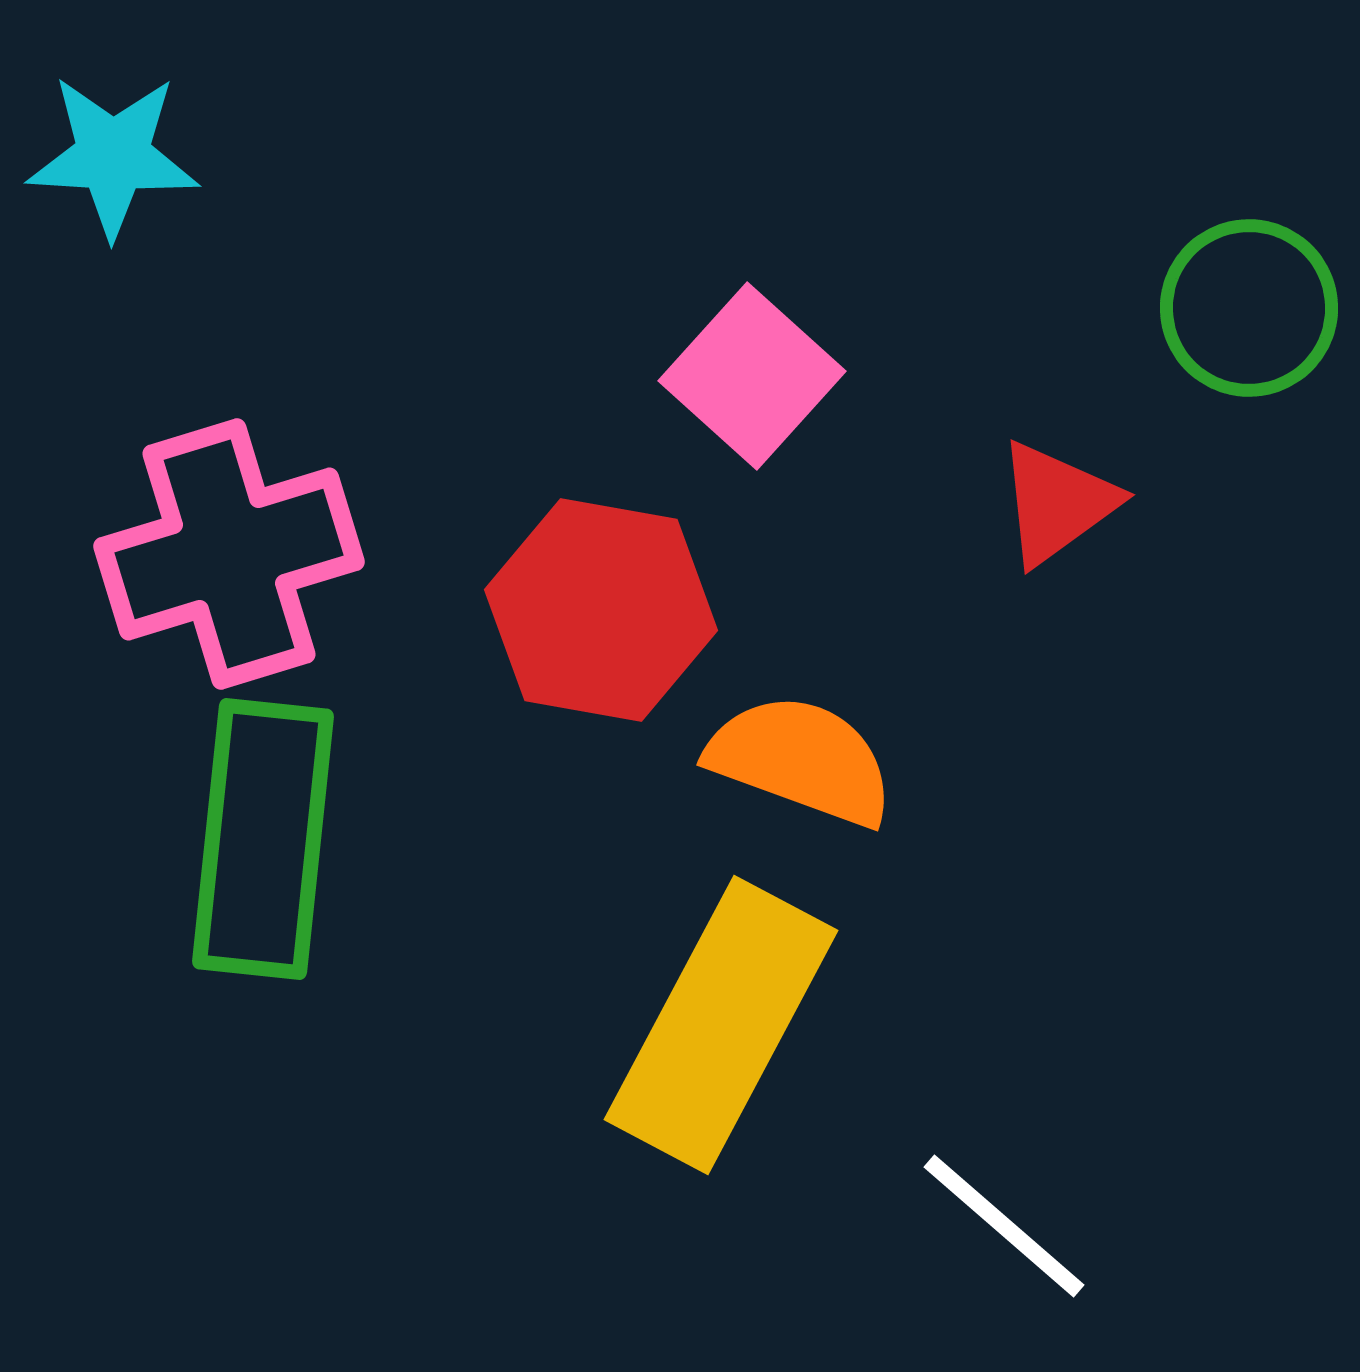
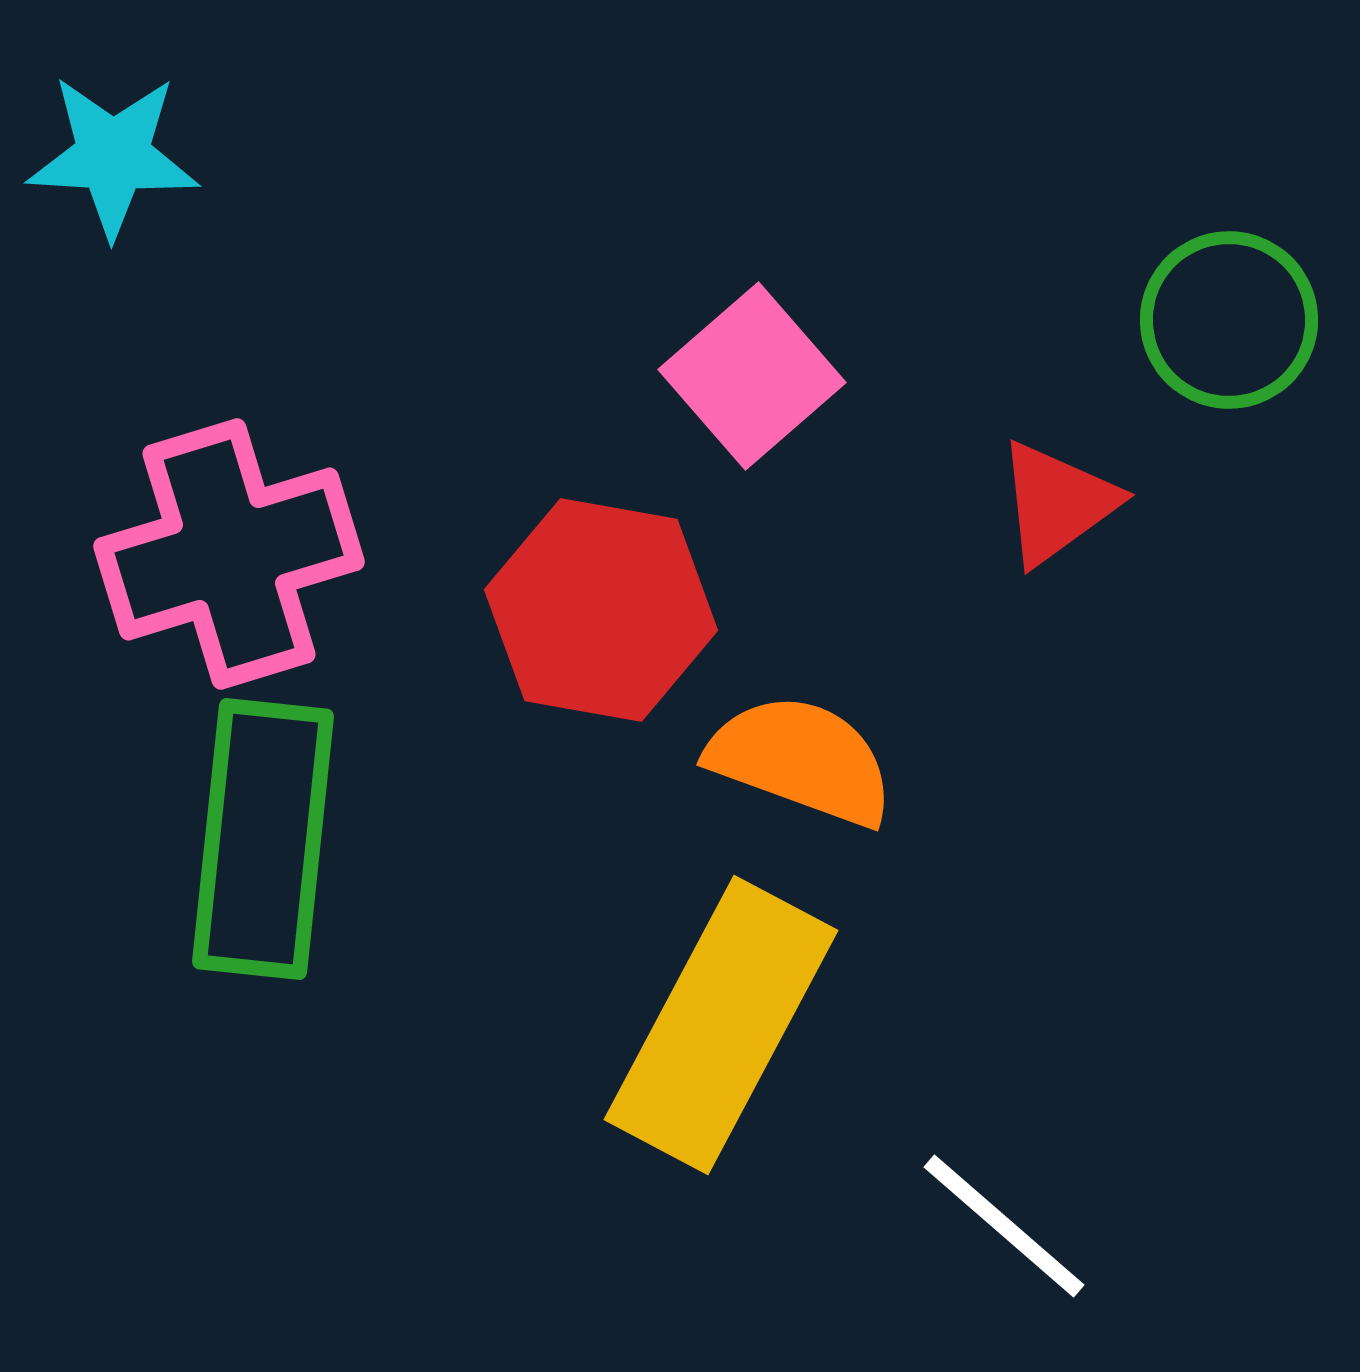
green circle: moved 20 px left, 12 px down
pink square: rotated 7 degrees clockwise
